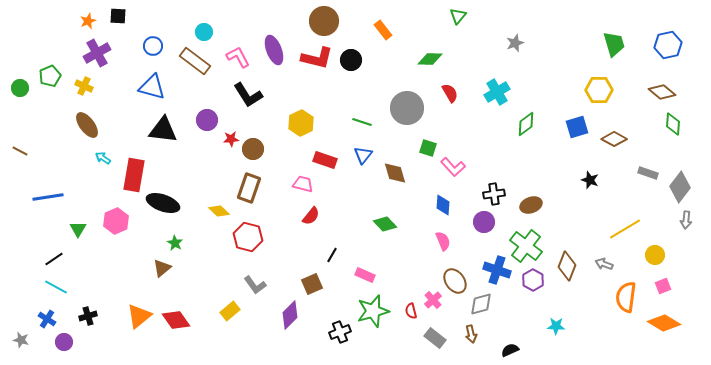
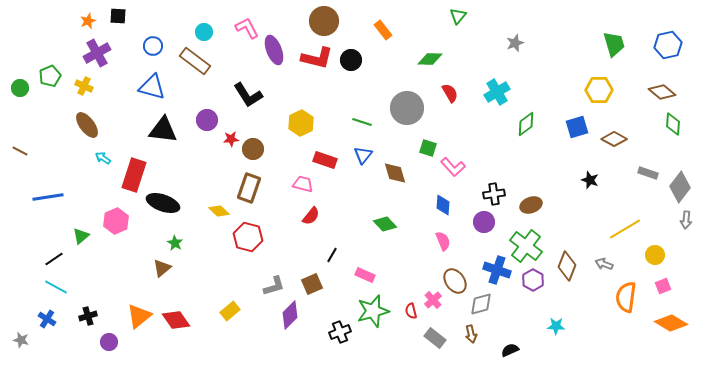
pink L-shape at (238, 57): moved 9 px right, 29 px up
red rectangle at (134, 175): rotated 8 degrees clockwise
green triangle at (78, 229): moved 3 px right, 7 px down; rotated 18 degrees clockwise
gray L-shape at (255, 285): moved 19 px right, 1 px down; rotated 70 degrees counterclockwise
orange diamond at (664, 323): moved 7 px right
purple circle at (64, 342): moved 45 px right
